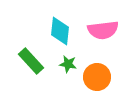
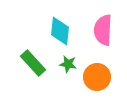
pink semicircle: rotated 100 degrees clockwise
green rectangle: moved 2 px right, 2 px down
